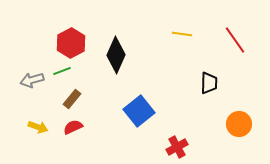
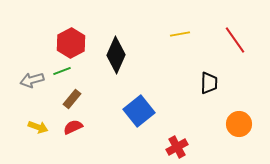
yellow line: moved 2 px left; rotated 18 degrees counterclockwise
